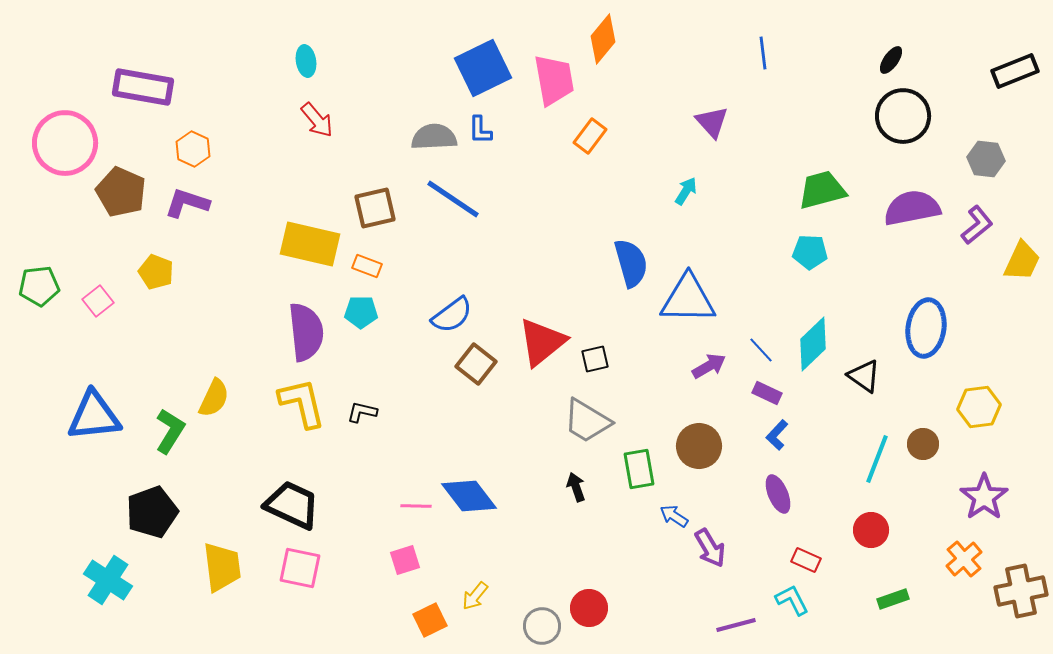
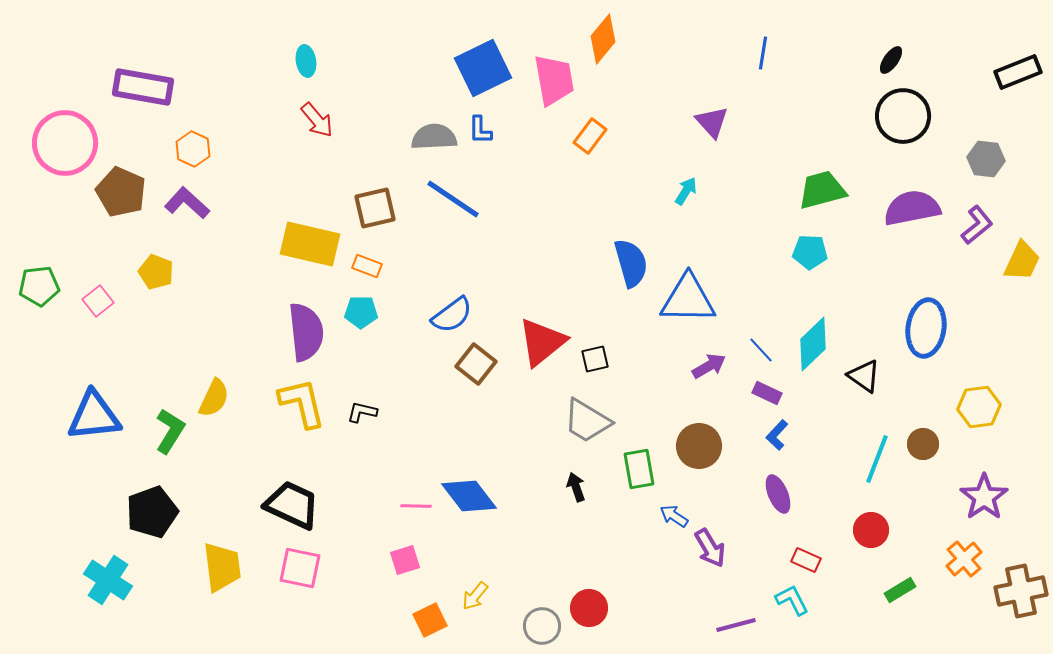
blue line at (763, 53): rotated 16 degrees clockwise
black rectangle at (1015, 71): moved 3 px right, 1 px down
purple L-shape at (187, 203): rotated 24 degrees clockwise
green rectangle at (893, 599): moved 7 px right, 9 px up; rotated 12 degrees counterclockwise
